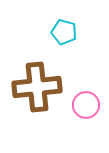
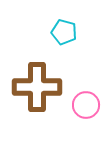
brown cross: rotated 6 degrees clockwise
